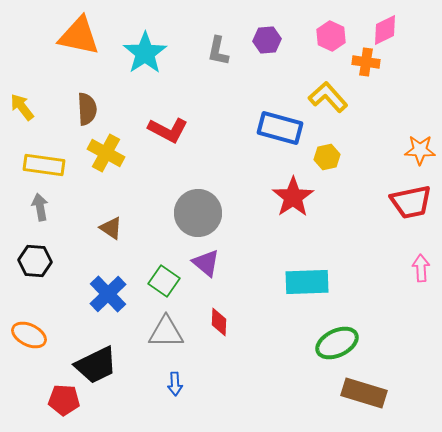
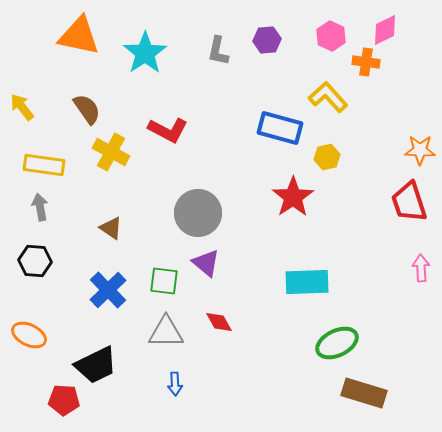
brown semicircle: rotated 32 degrees counterclockwise
yellow cross: moved 5 px right, 1 px up
red trapezoid: moved 2 px left; rotated 84 degrees clockwise
green square: rotated 28 degrees counterclockwise
blue cross: moved 4 px up
red diamond: rotated 32 degrees counterclockwise
